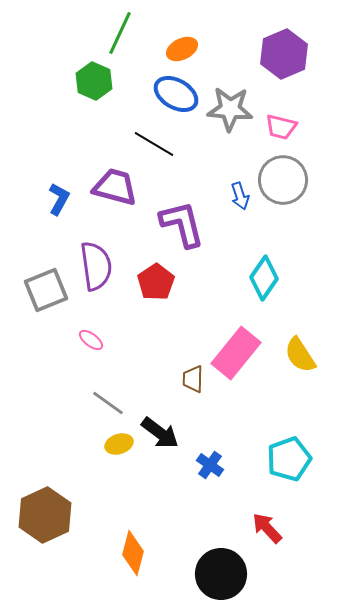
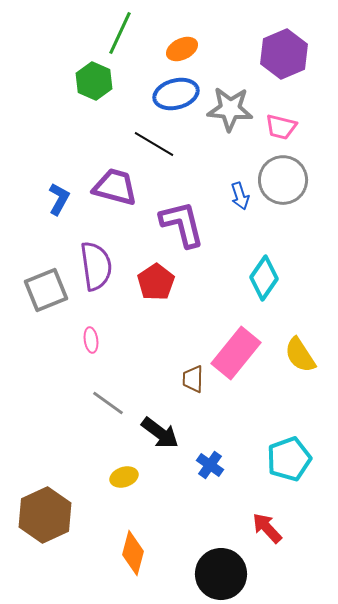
blue ellipse: rotated 45 degrees counterclockwise
pink ellipse: rotated 45 degrees clockwise
yellow ellipse: moved 5 px right, 33 px down
